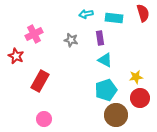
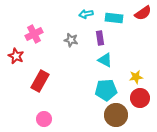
red semicircle: rotated 72 degrees clockwise
cyan pentagon: rotated 15 degrees clockwise
